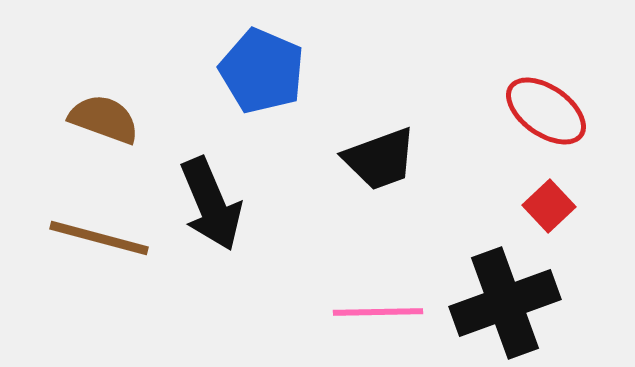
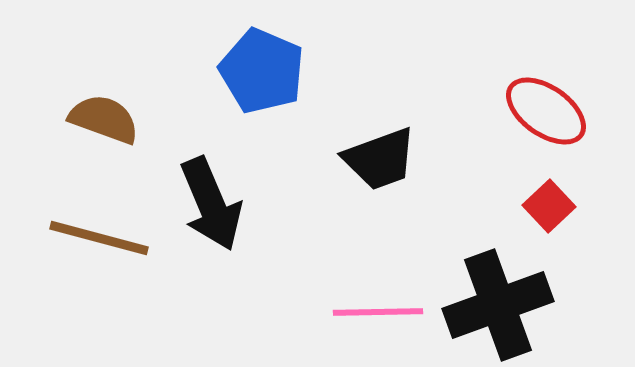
black cross: moved 7 px left, 2 px down
